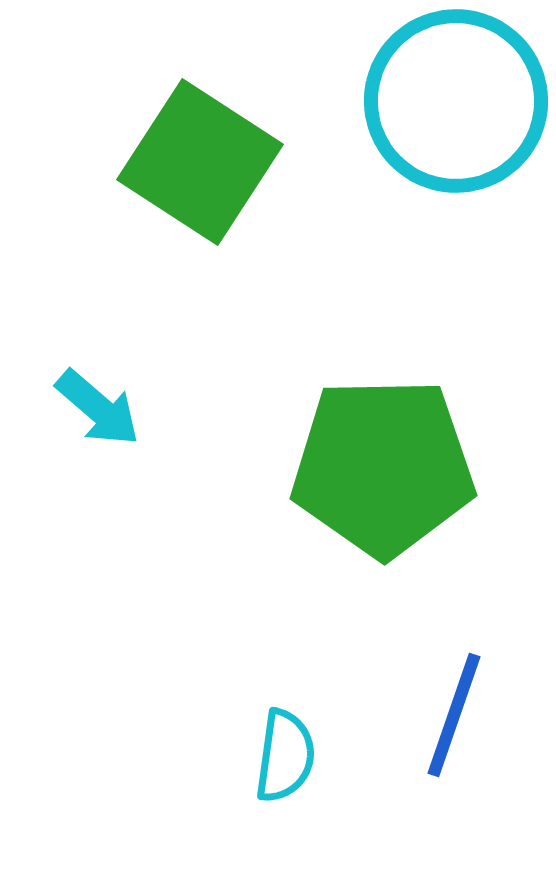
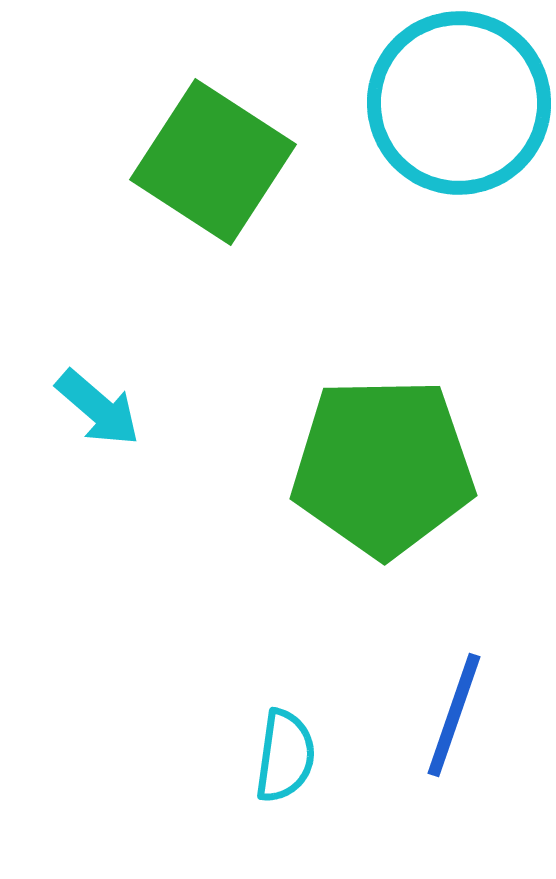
cyan circle: moved 3 px right, 2 px down
green square: moved 13 px right
